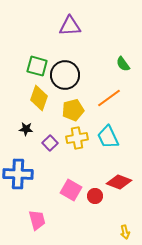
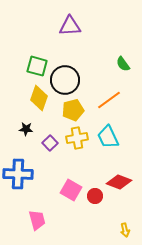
black circle: moved 5 px down
orange line: moved 2 px down
yellow arrow: moved 2 px up
